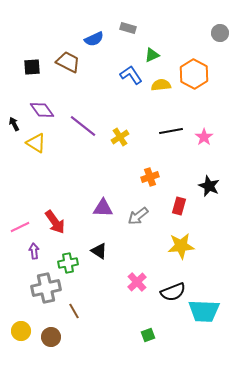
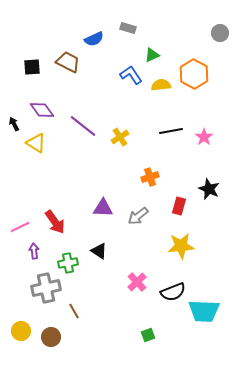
black star: moved 3 px down
